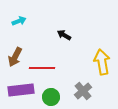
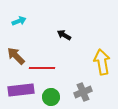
brown arrow: moved 1 px right, 1 px up; rotated 108 degrees clockwise
gray cross: moved 1 px down; rotated 18 degrees clockwise
